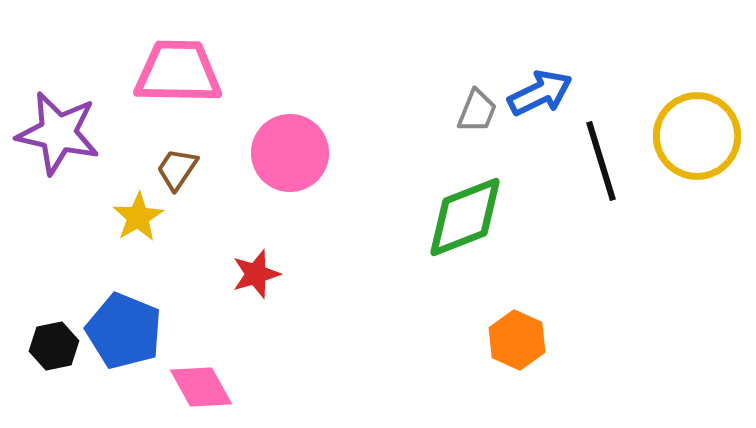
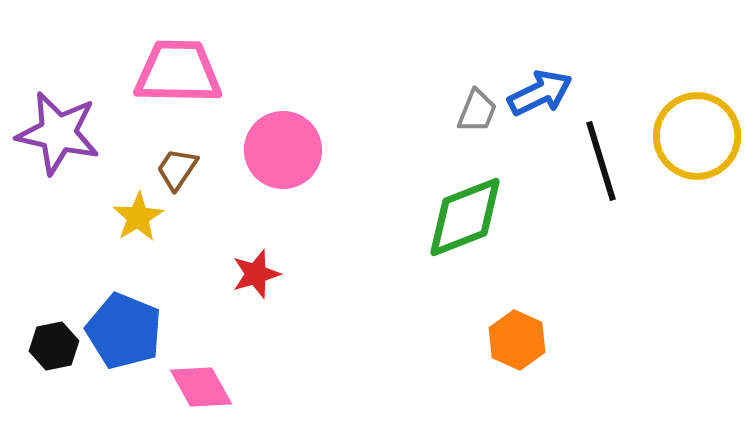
pink circle: moved 7 px left, 3 px up
